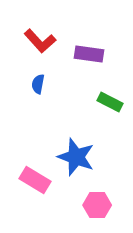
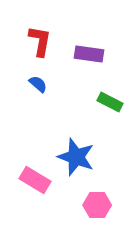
red L-shape: rotated 128 degrees counterclockwise
blue semicircle: rotated 120 degrees clockwise
